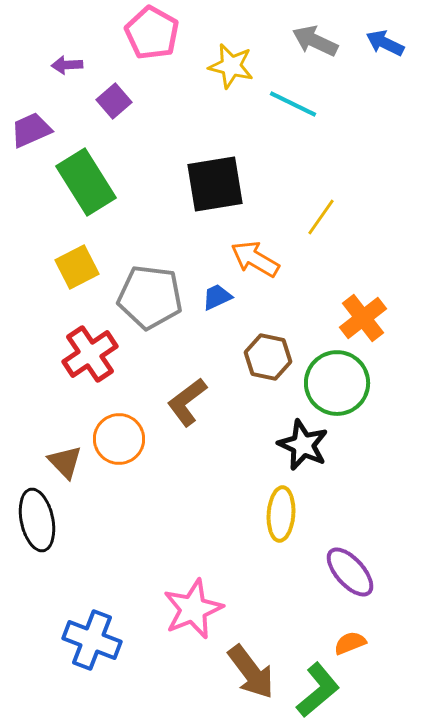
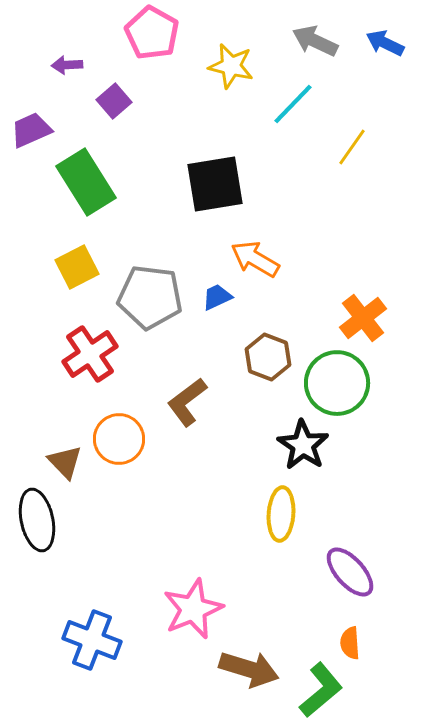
cyan line: rotated 72 degrees counterclockwise
yellow line: moved 31 px right, 70 px up
brown hexagon: rotated 9 degrees clockwise
black star: rotated 9 degrees clockwise
orange semicircle: rotated 72 degrees counterclockwise
brown arrow: moved 2 px left, 3 px up; rotated 36 degrees counterclockwise
green L-shape: moved 3 px right
